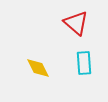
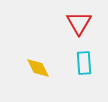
red triangle: moved 3 px right; rotated 20 degrees clockwise
